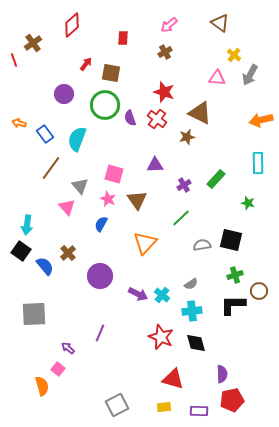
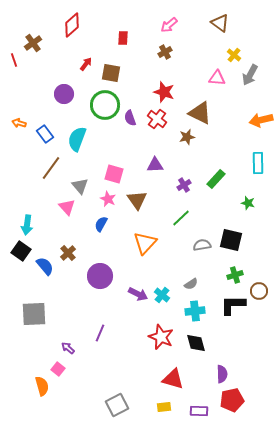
cyan cross at (192, 311): moved 3 px right
